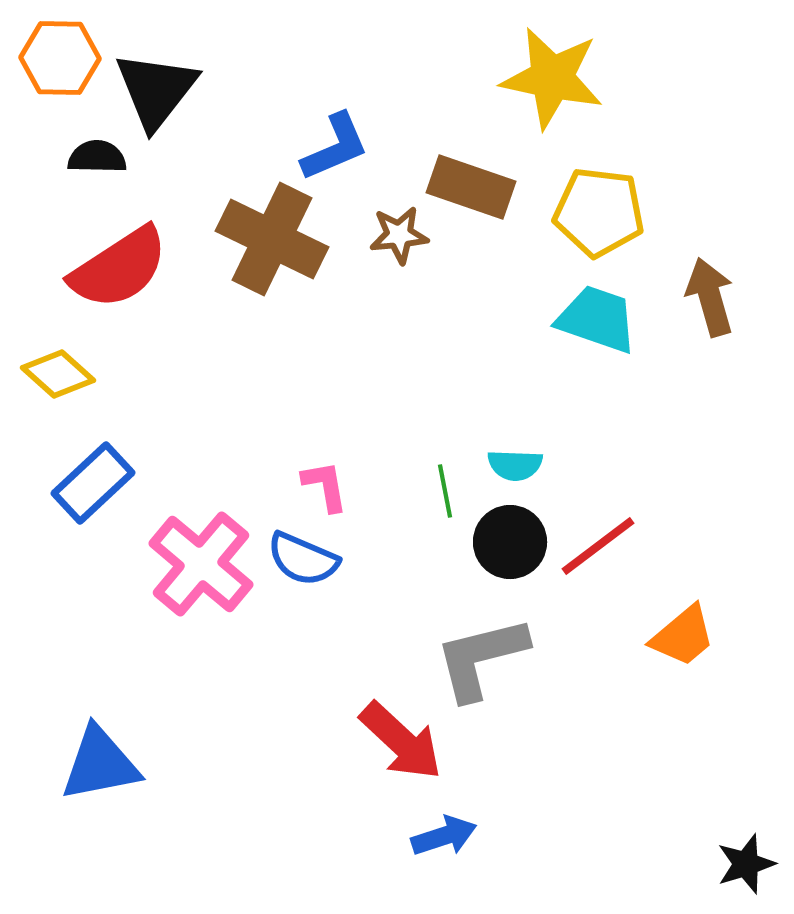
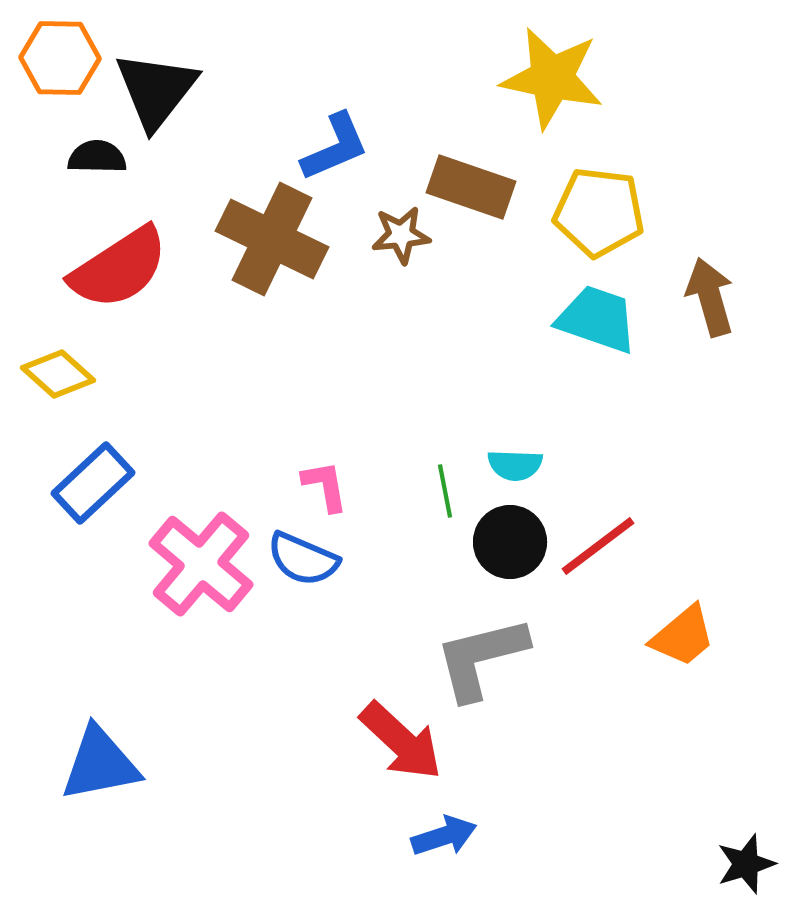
brown star: moved 2 px right
